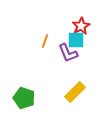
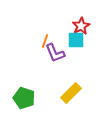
purple L-shape: moved 13 px left
yellow rectangle: moved 4 px left, 1 px down
